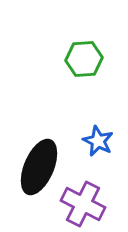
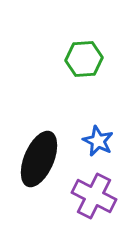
black ellipse: moved 8 px up
purple cross: moved 11 px right, 8 px up
